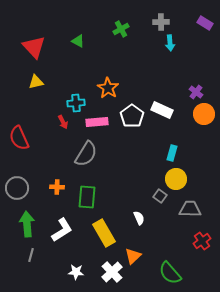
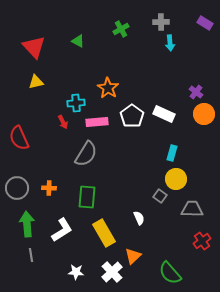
white rectangle: moved 2 px right, 4 px down
orange cross: moved 8 px left, 1 px down
gray trapezoid: moved 2 px right
gray line: rotated 24 degrees counterclockwise
